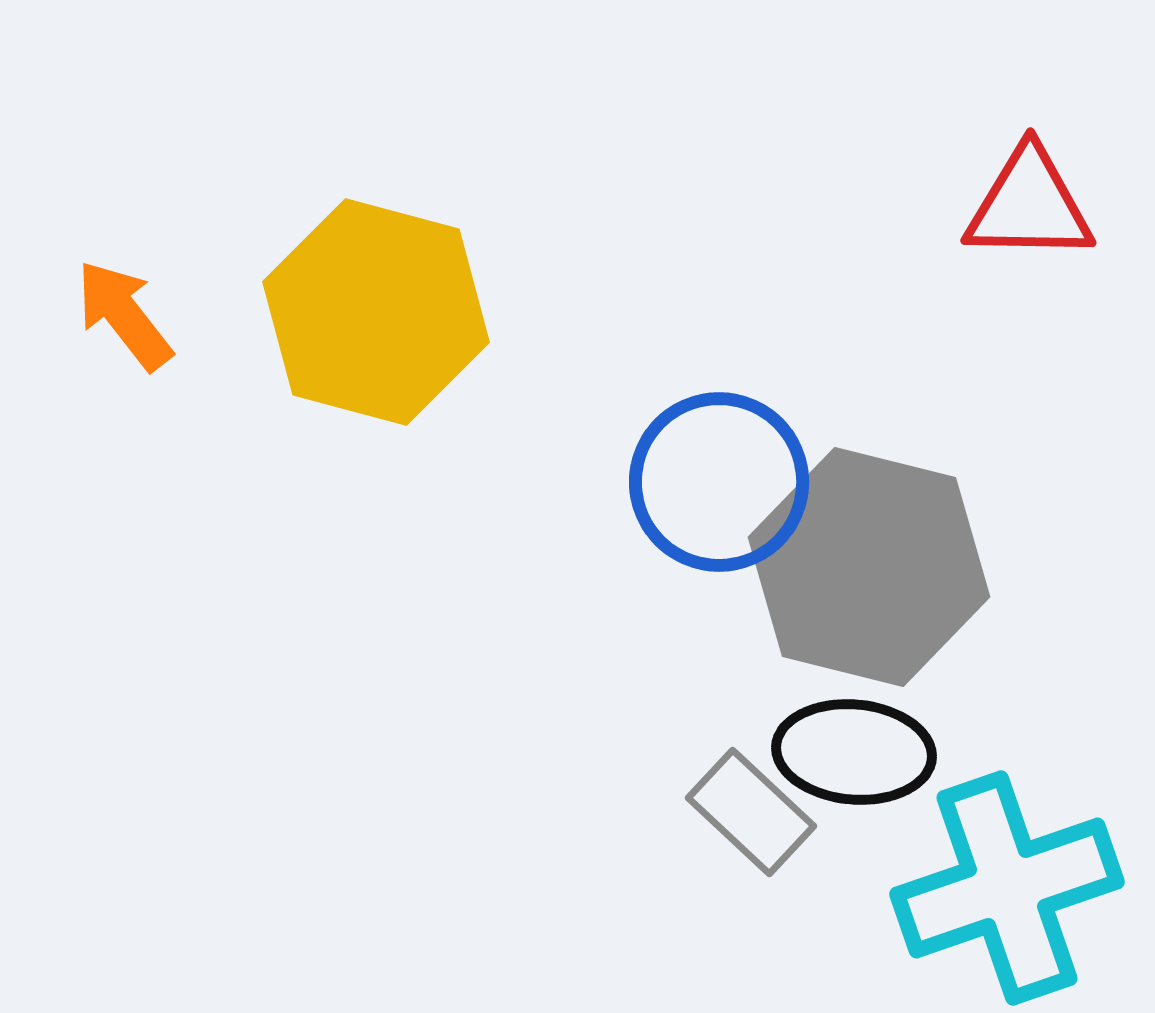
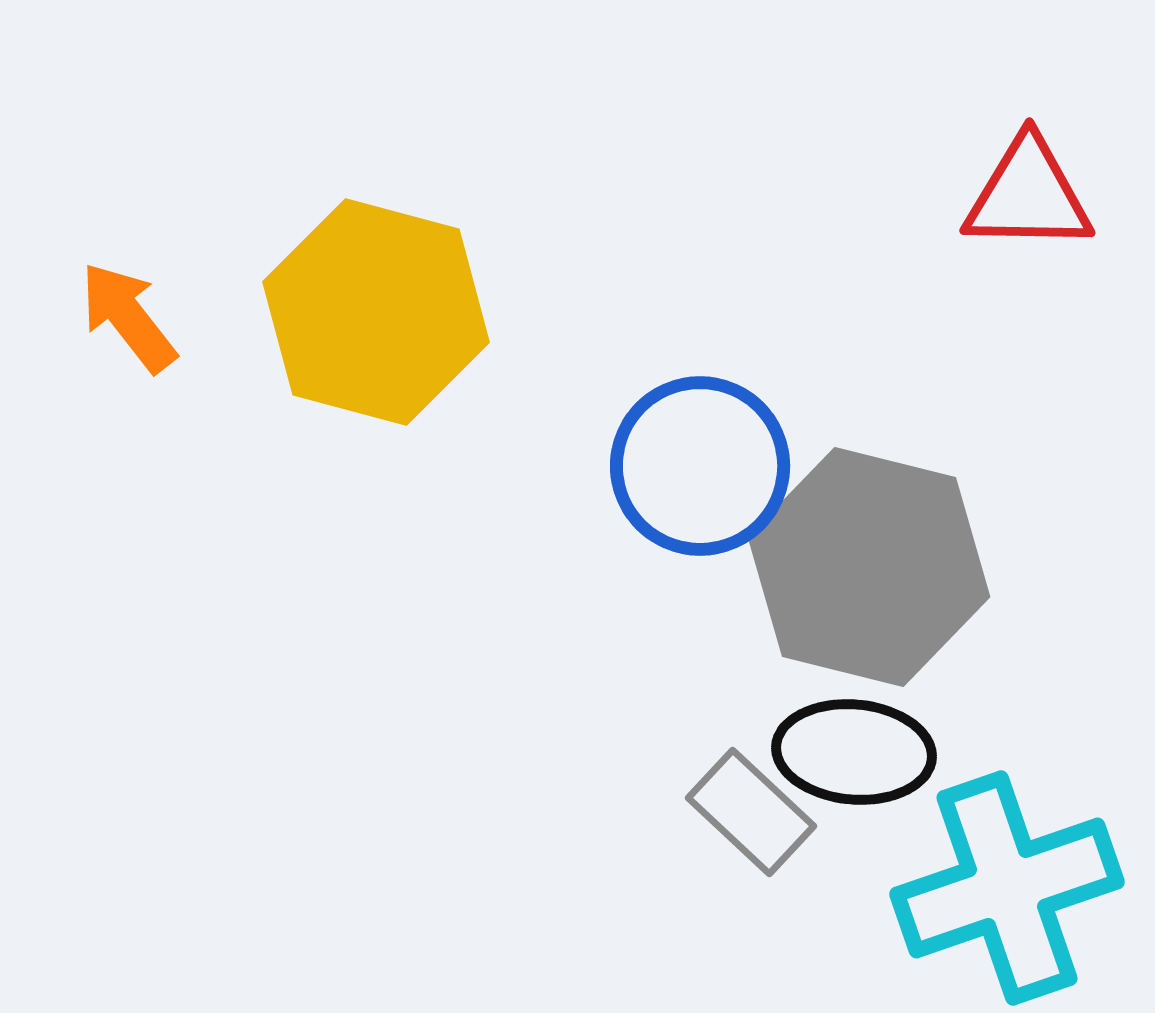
red triangle: moved 1 px left, 10 px up
orange arrow: moved 4 px right, 2 px down
blue circle: moved 19 px left, 16 px up
